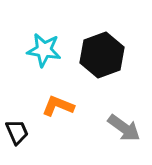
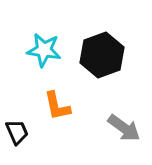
orange L-shape: moved 1 px left; rotated 124 degrees counterclockwise
